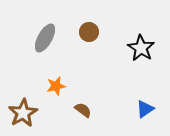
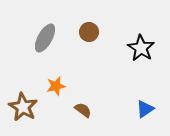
brown star: moved 6 px up; rotated 12 degrees counterclockwise
